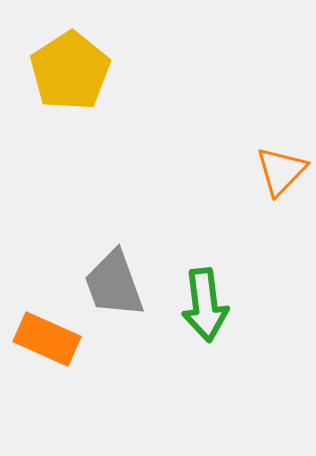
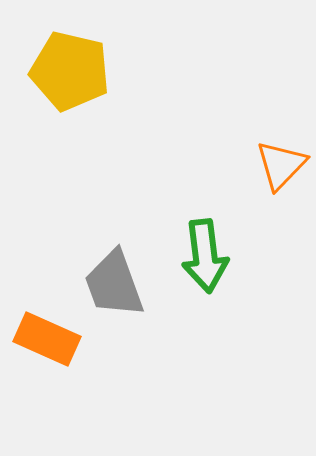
yellow pentagon: rotated 26 degrees counterclockwise
orange triangle: moved 6 px up
green arrow: moved 49 px up
